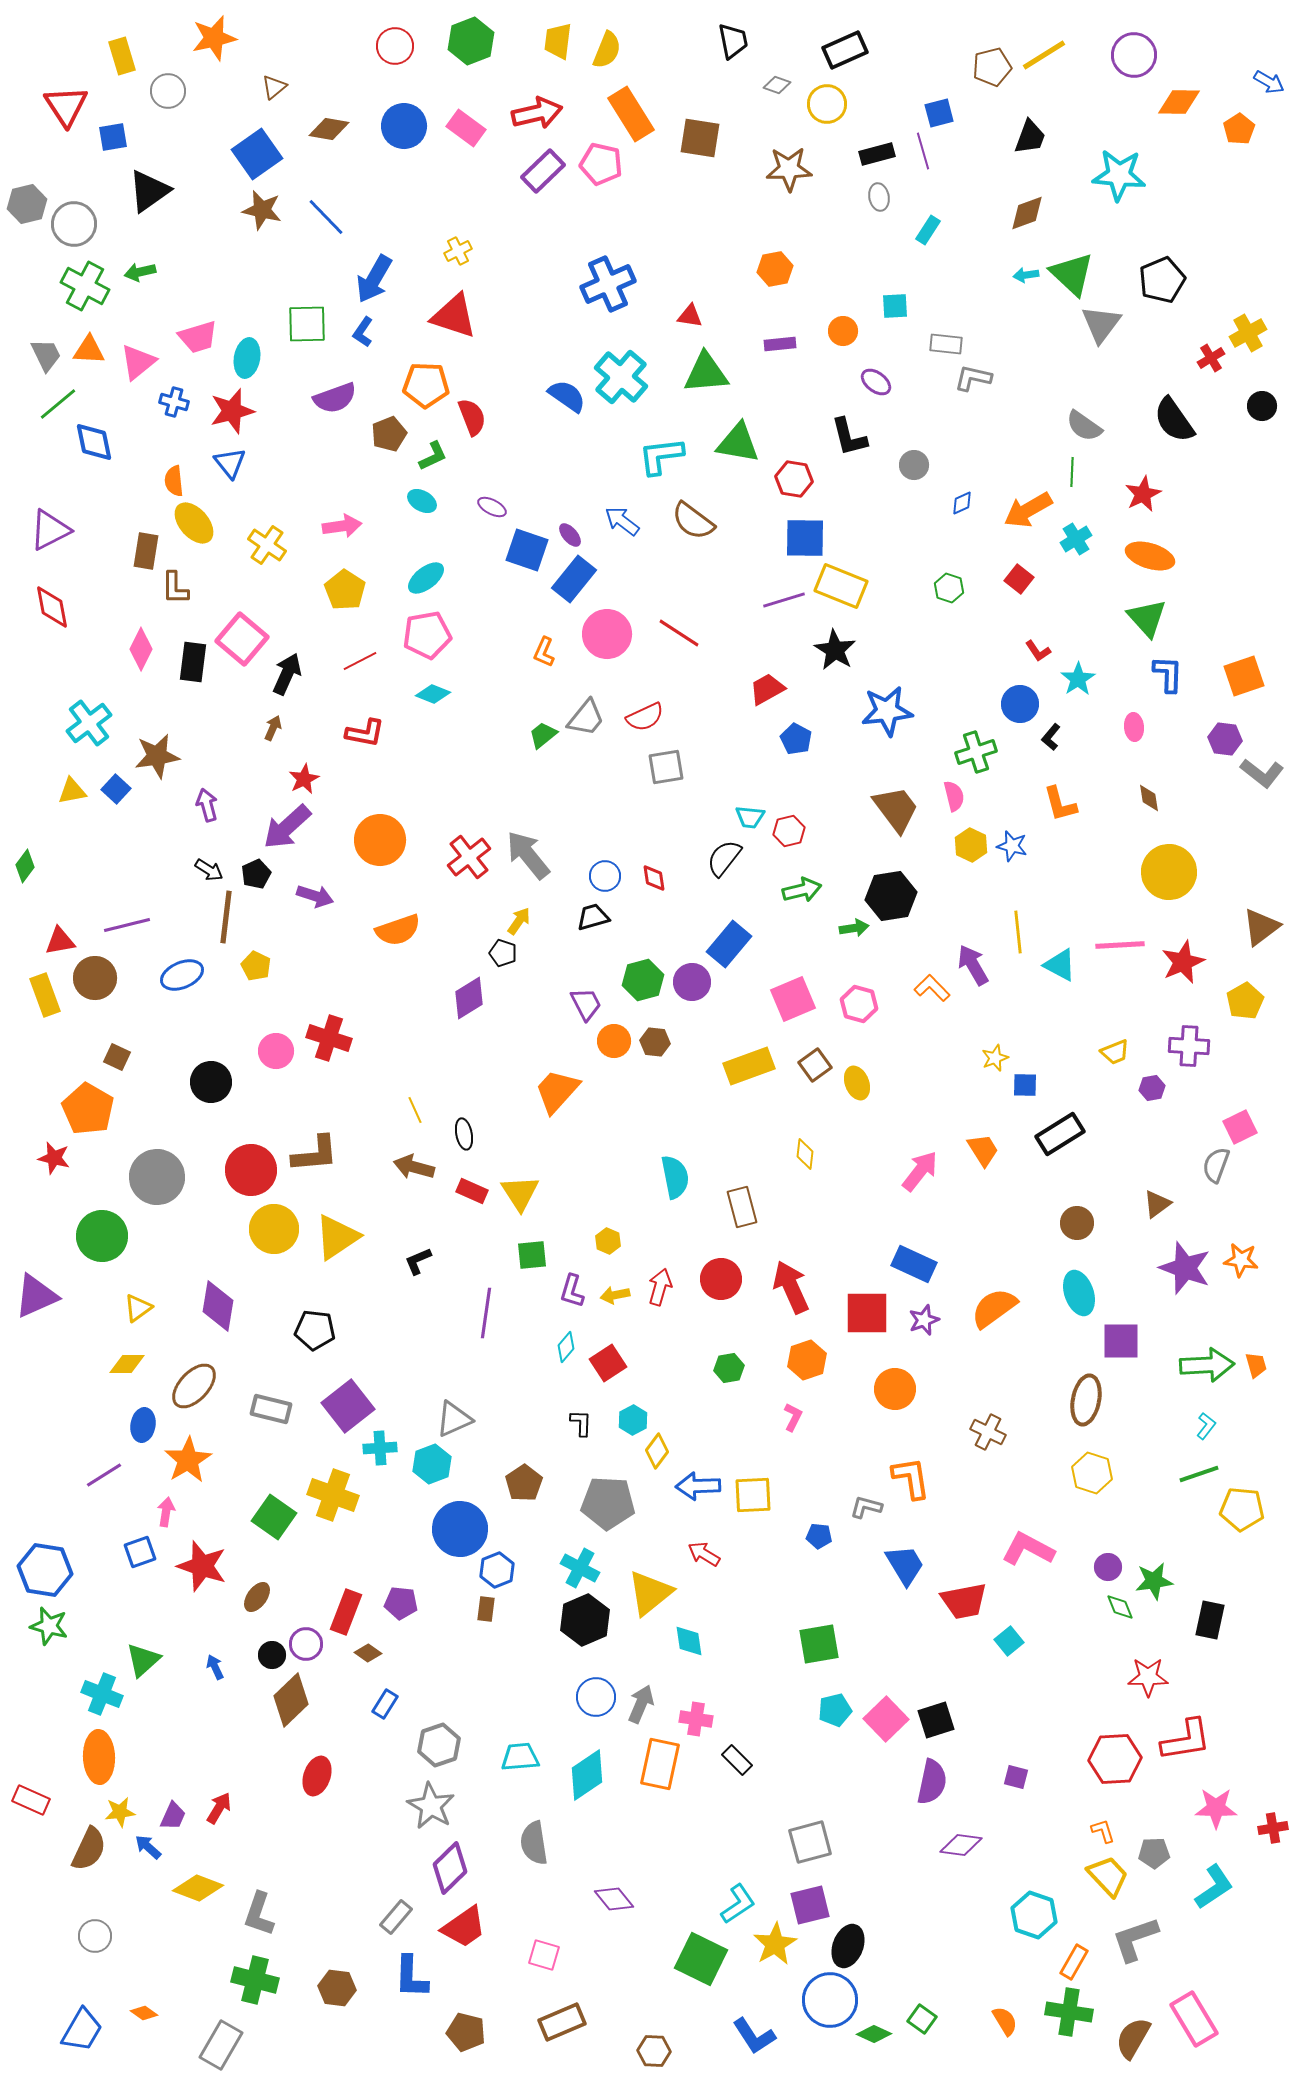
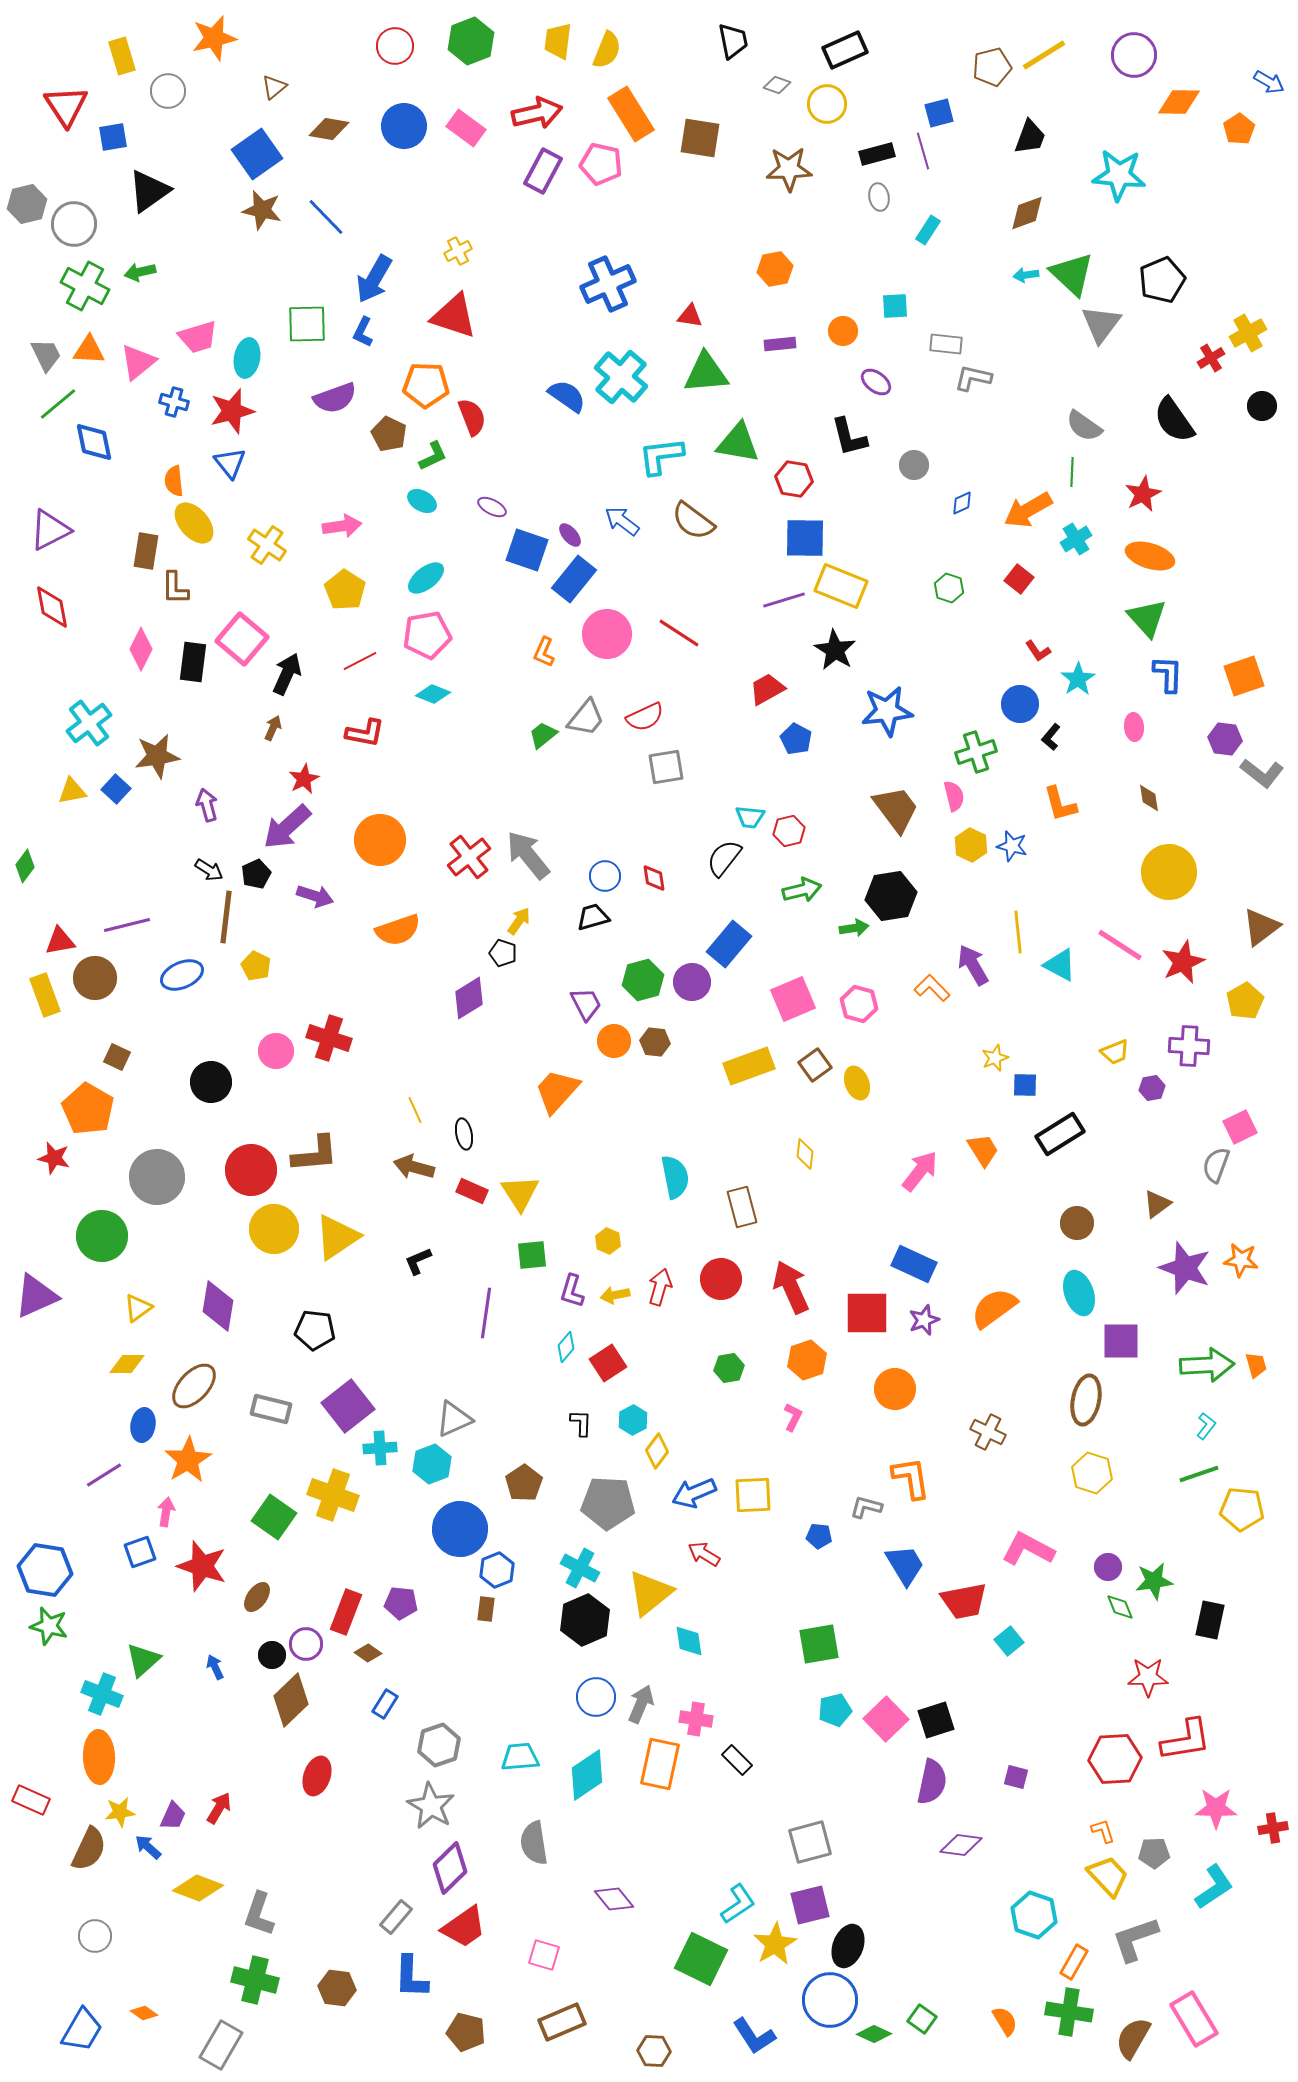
purple rectangle at (543, 171): rotated 18 degrees counterclockwise
blue L-shape at (363, 332): rotated 8 degrees counterclockwise
brown pentagon at (389, 434): rotated 24 degrees counterclockwise
pink line at (1120, 945): rotated 36 degrees clockwise
blue arrow at (698, 1486): moved 4 px left, 7 px down; rotated 21 degrees counterclockwise
